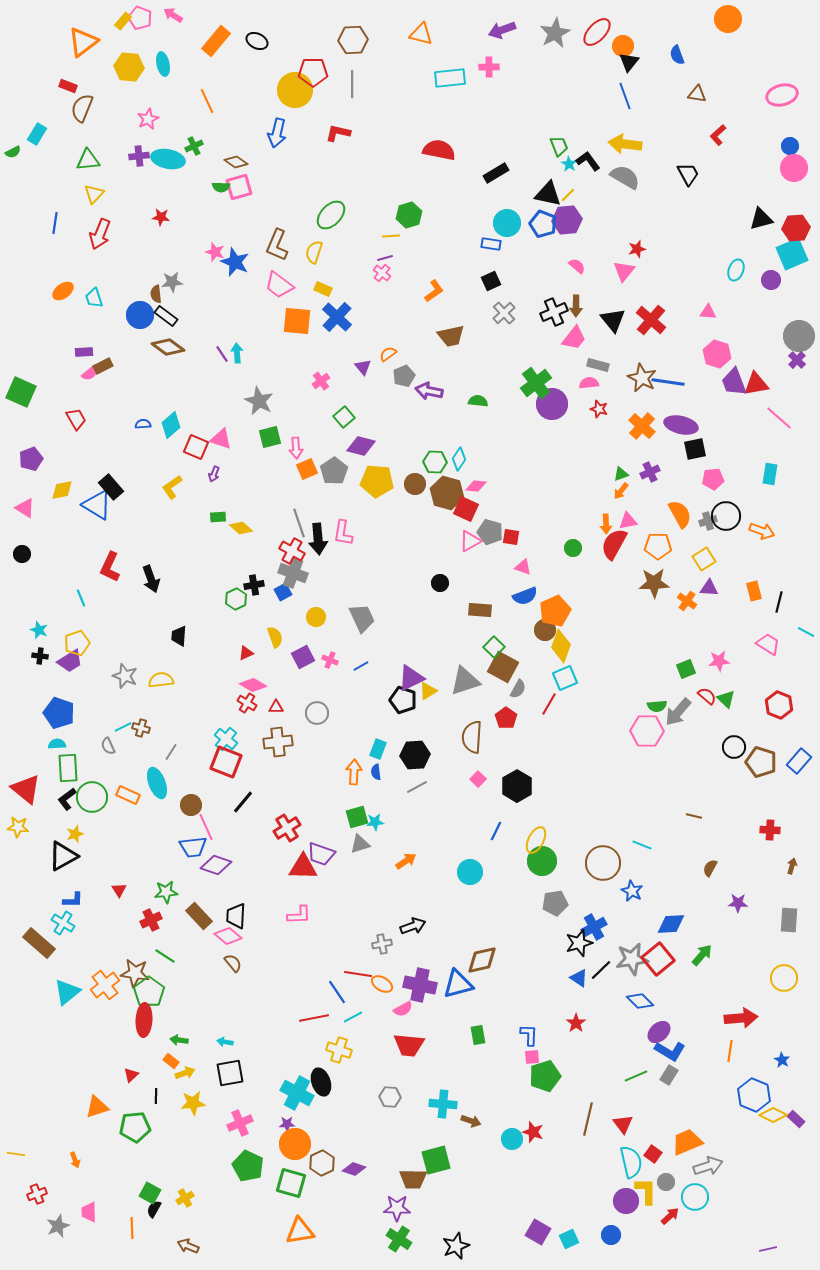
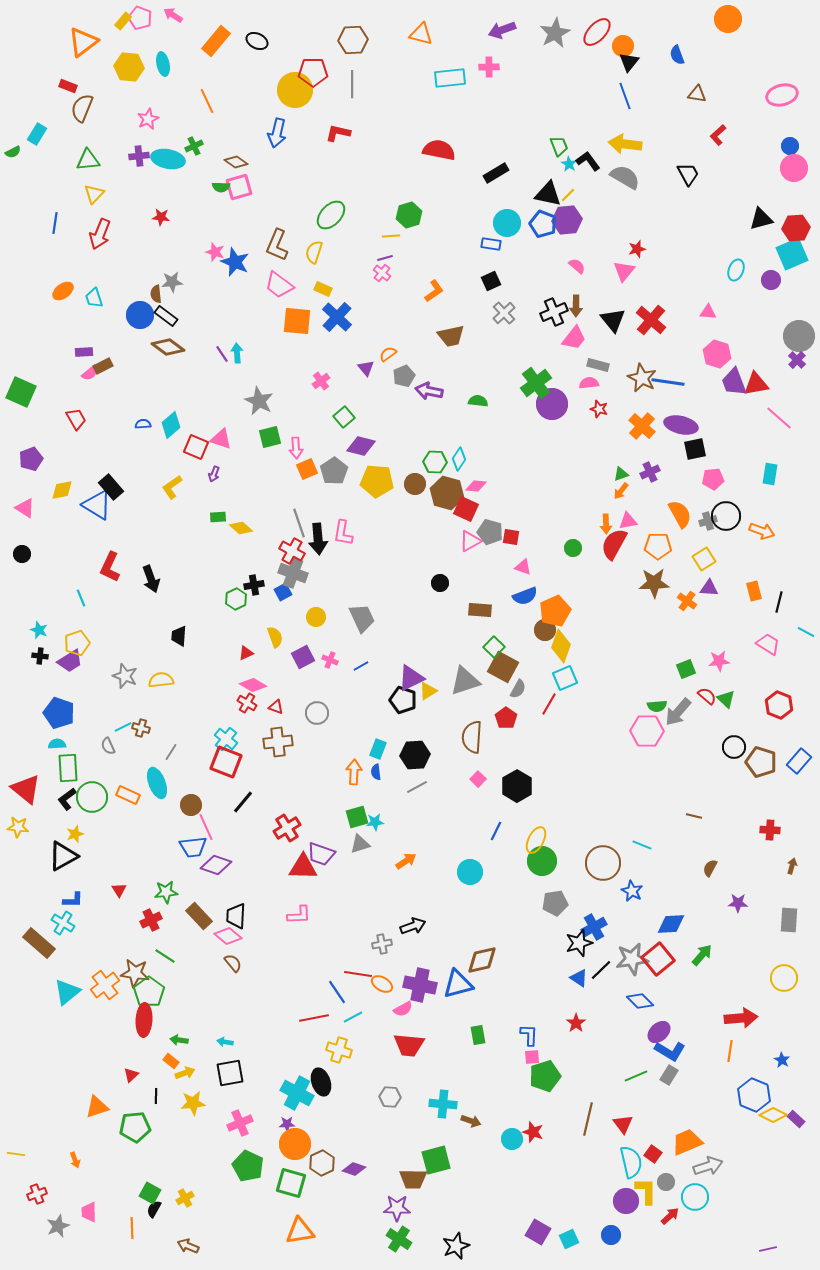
purple triangle at (363, 367): moved 3 px right, 1 px down
red triangle at (276, 707): rotated 21 degrees clockwise
